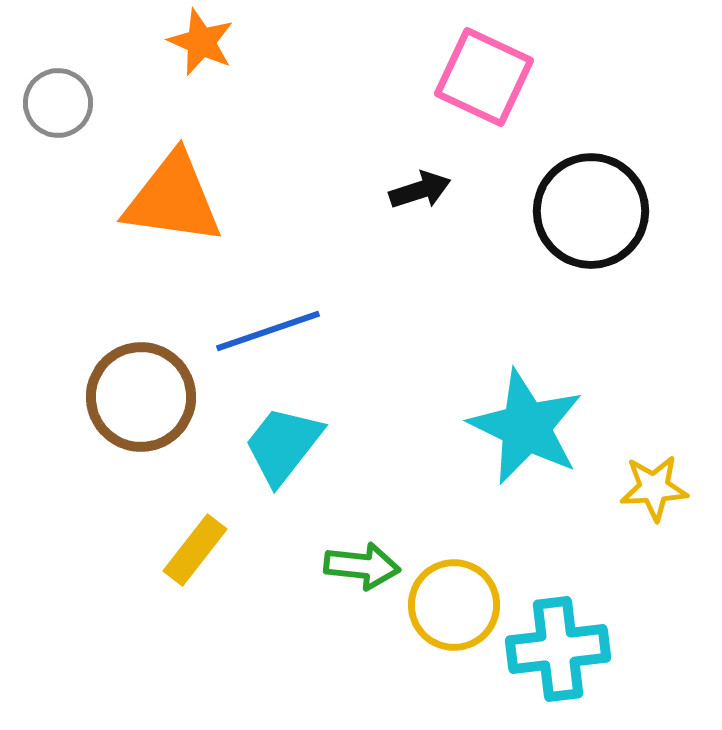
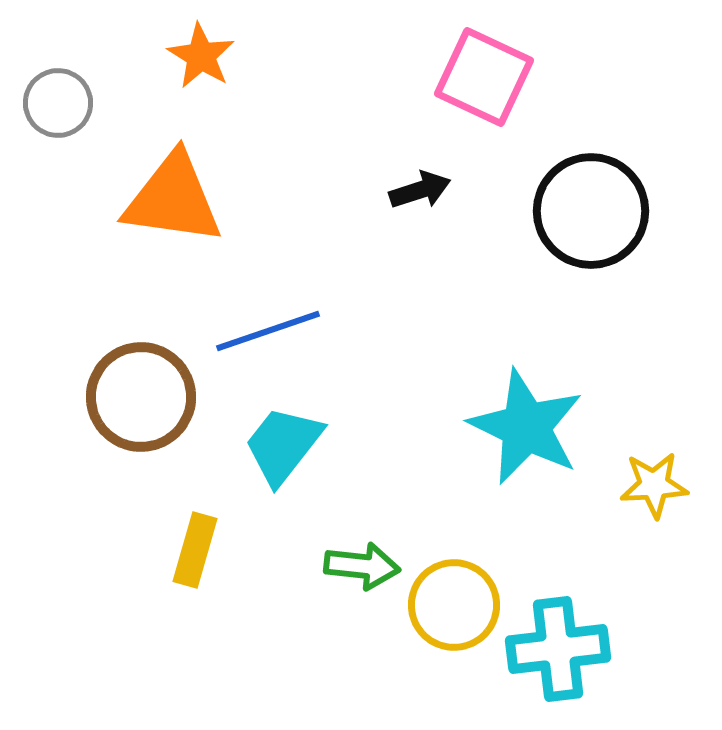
orange star: moved 14 px down; rotated 8 degrees clockwise
yellow star: moved 3 px up
yellow rectangle: rotated 22 degrees counterclockwise
